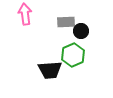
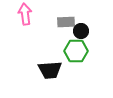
green hexagon: moved 3 px right, 4 px up; rotated 25 degrees clockwise
